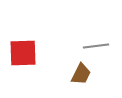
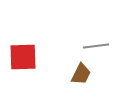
red square: moved 4 px down
